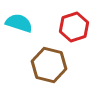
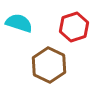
brown hexagon: rotated 12 degrees clockwise
